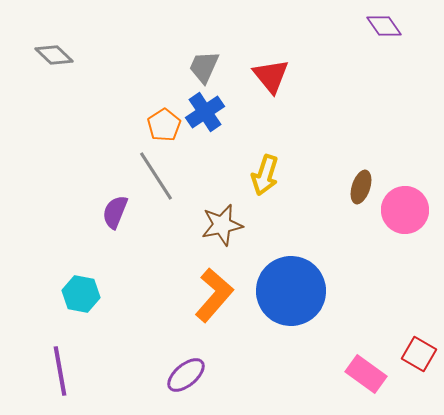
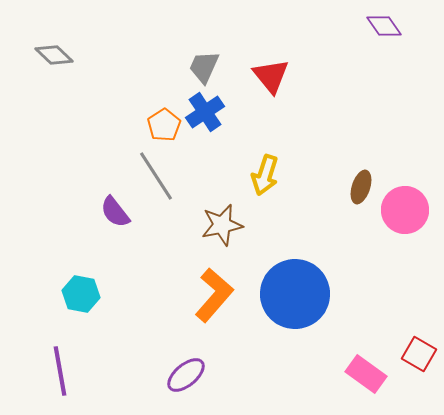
purple semicircle: rotated 60 degrees counterclockwise
blue circle: moved 4 px right, 3 px down
